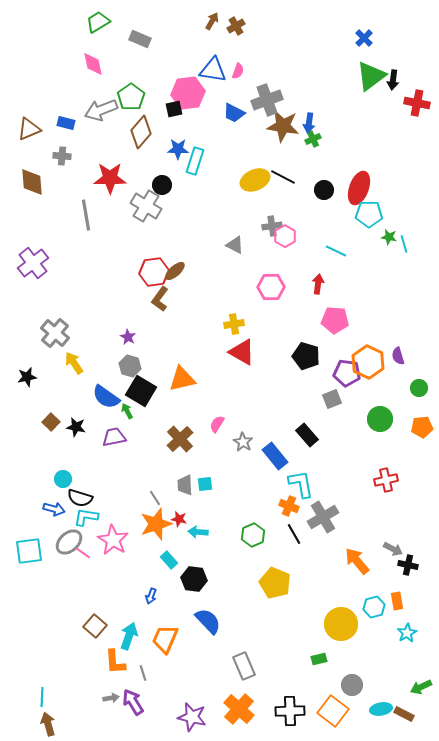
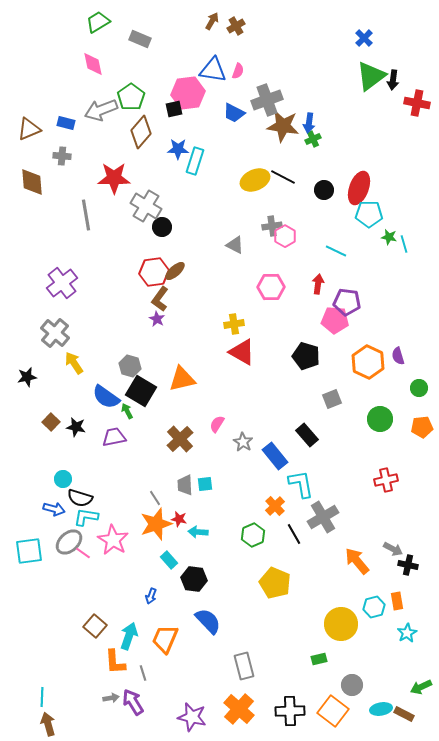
red star at (110, 178): moved 4 px right
black circle at (162, 185): moved 42 px down
purple cross at (33, 263): moved 29 px right, 20 px down
purple star at (128, 337): moved 29 px right, 18 px up
purple pentagon at (347, 373): moved 71 px up
orange cross at (289, 506): moved 14 px left; rotated 24 degrees clockwise
gray rectangle at (244, 666): rotated 8 degrees clockwise
